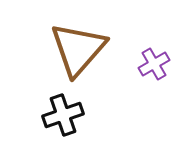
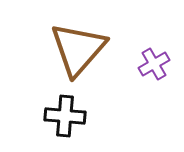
black cross: moved 2 px right, 1 px down; rotated 24 degrees clockwise
